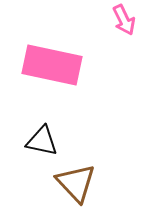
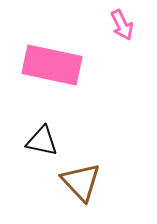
pink arrow: moved 2 px left, 5 px down
brown triangle: moved 5 px right, 1 px up
